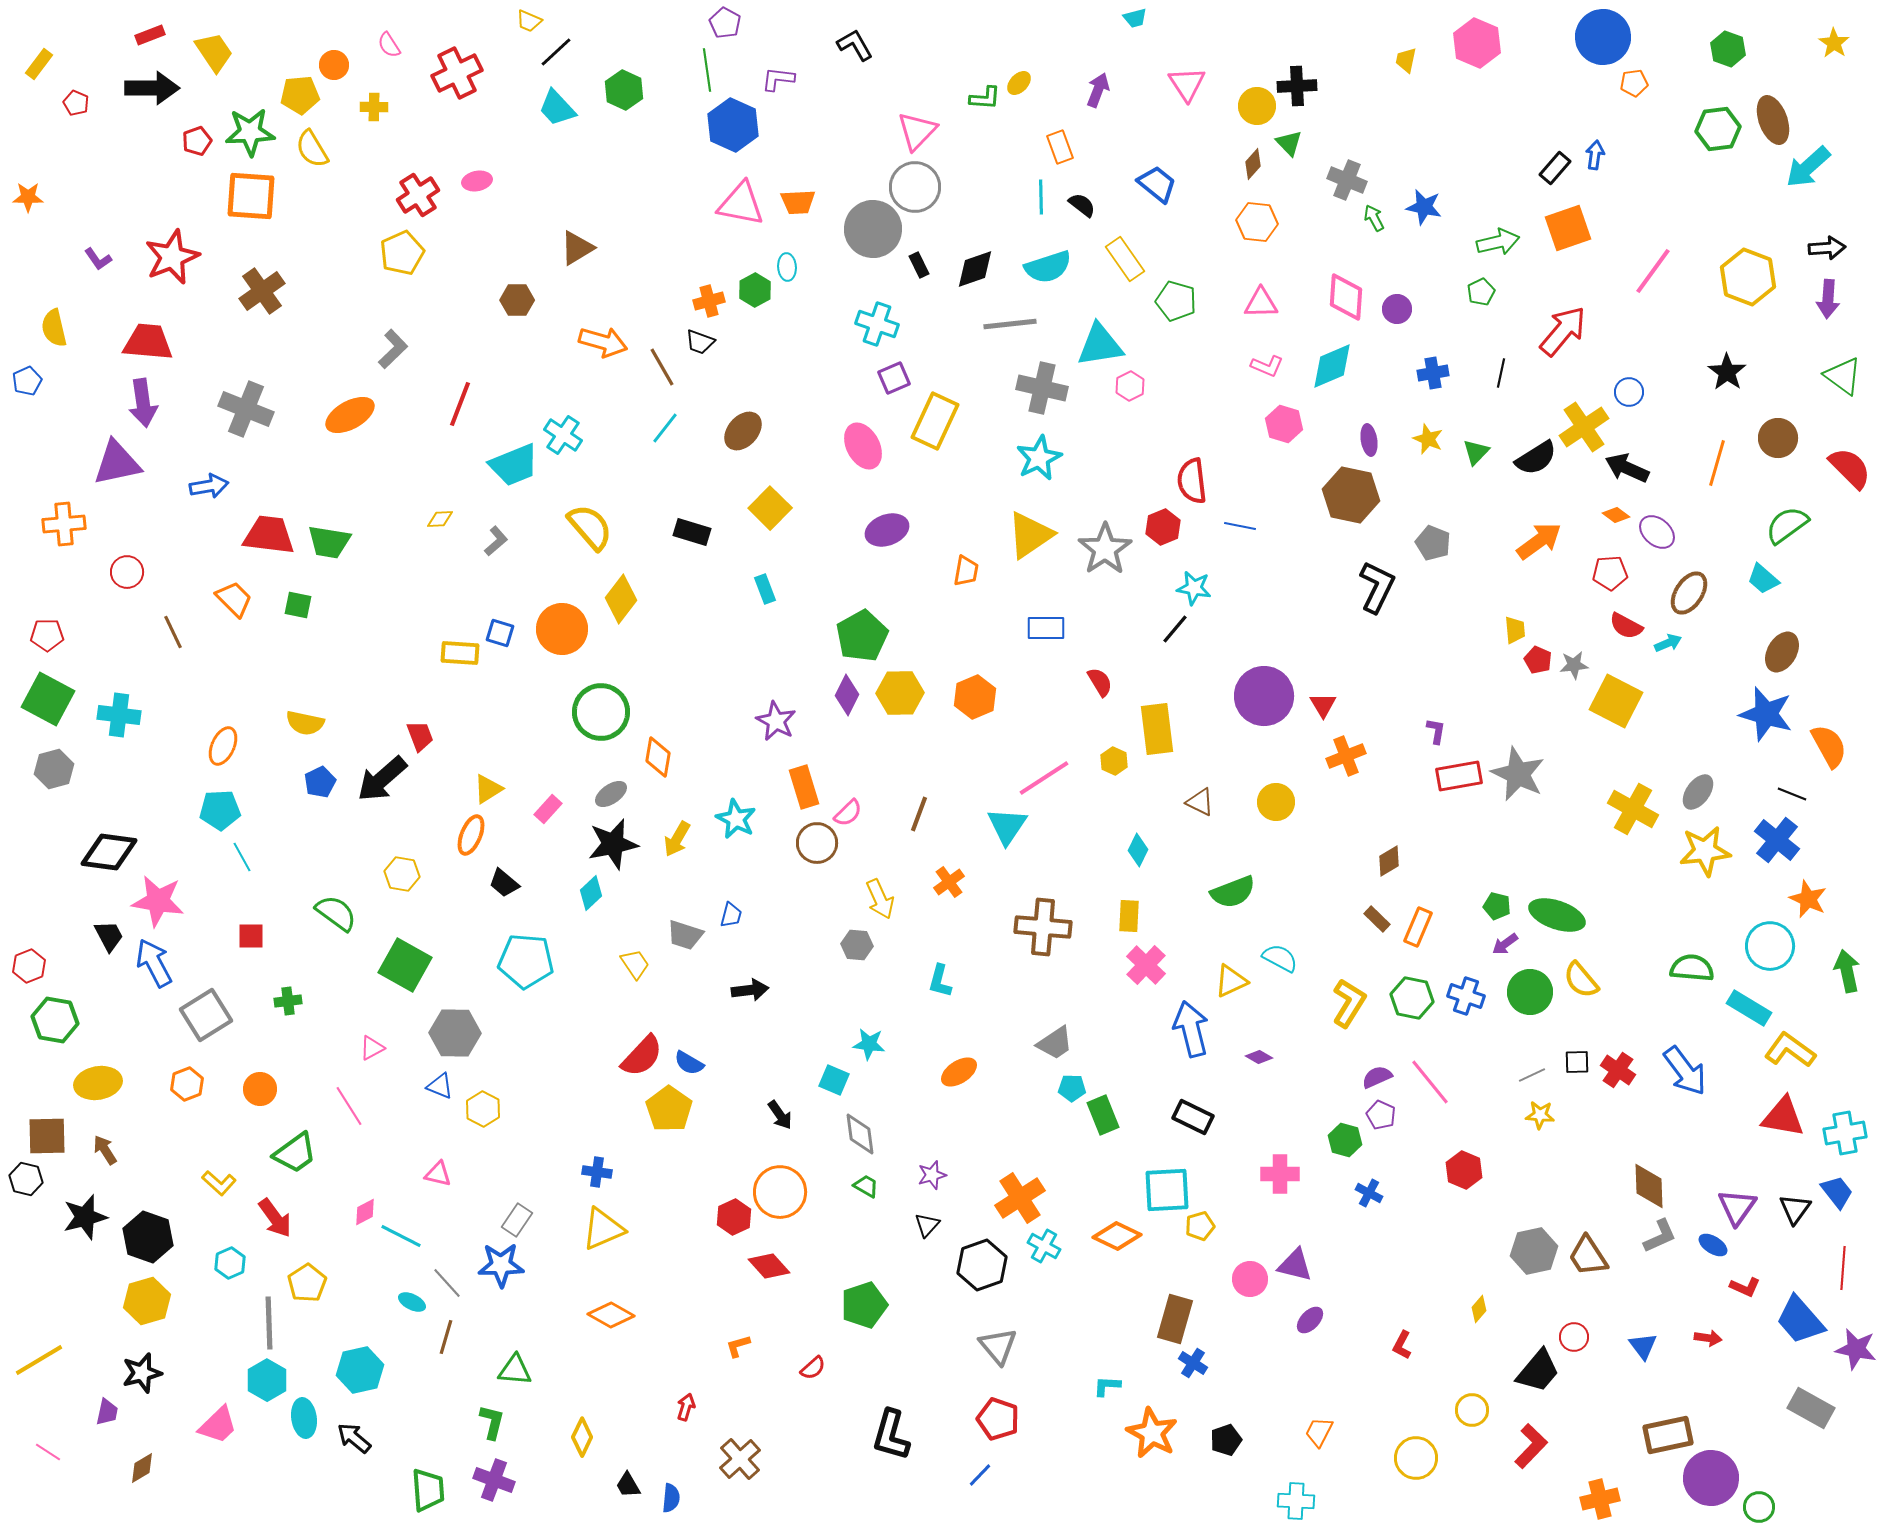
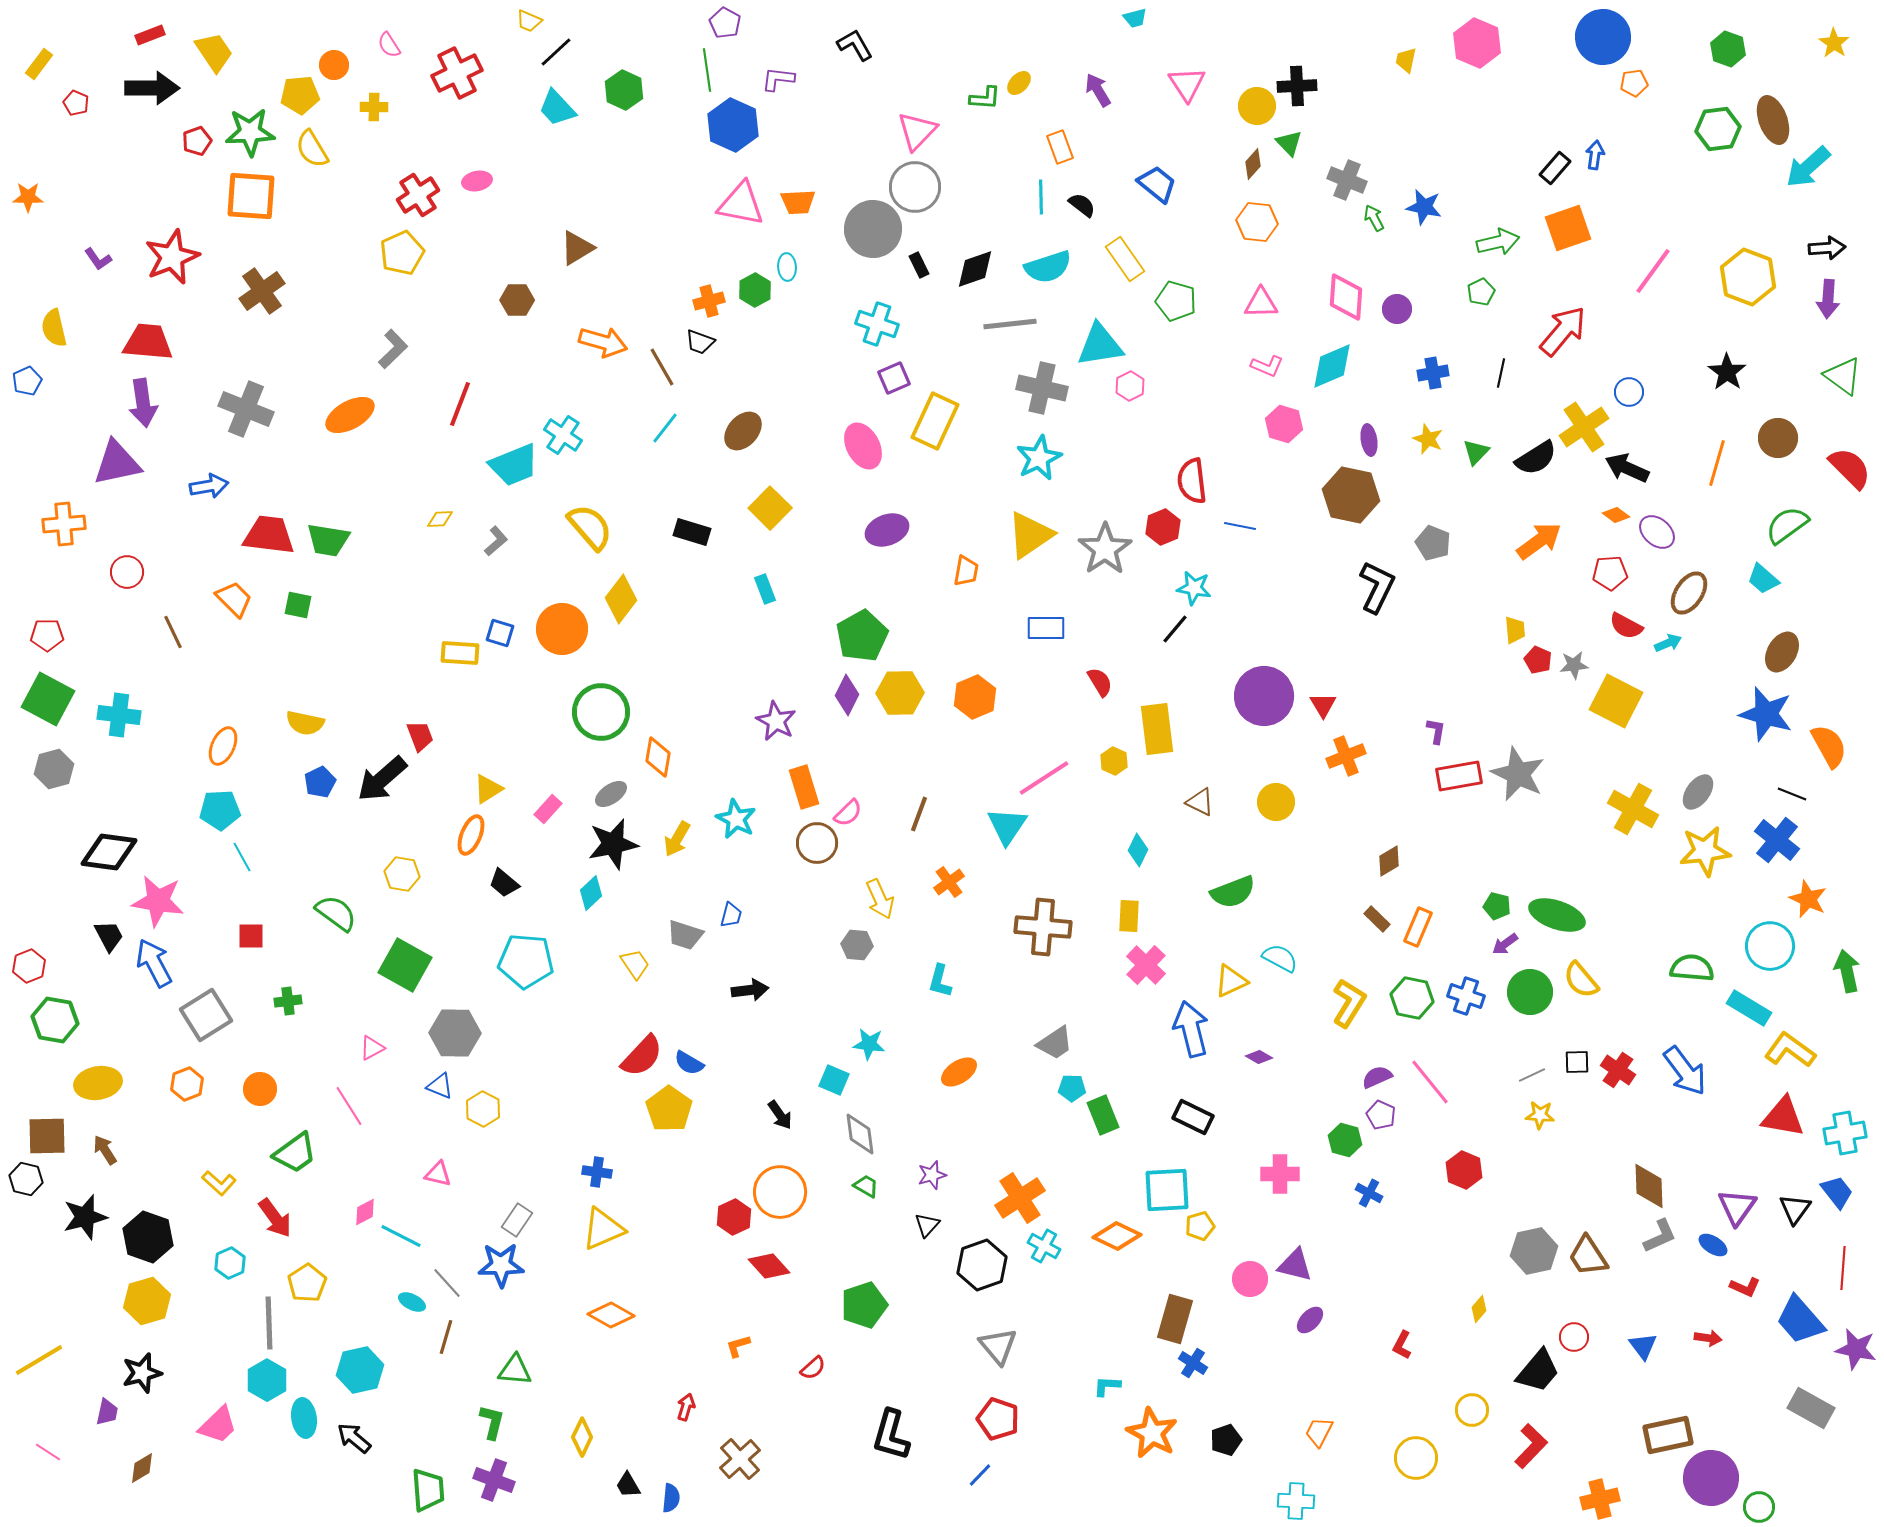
purple arrow at (1098, 90): rotated 52 degrees counterclockwise
green trapezoid at (329, 542): moved 1 px left, 2 px up
